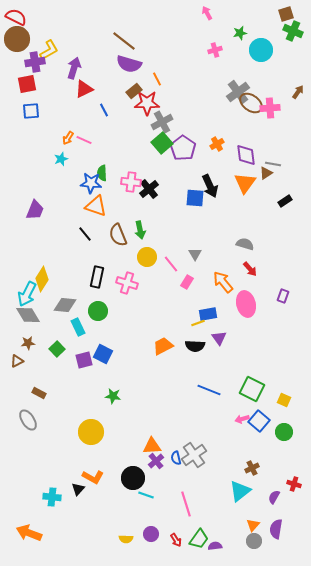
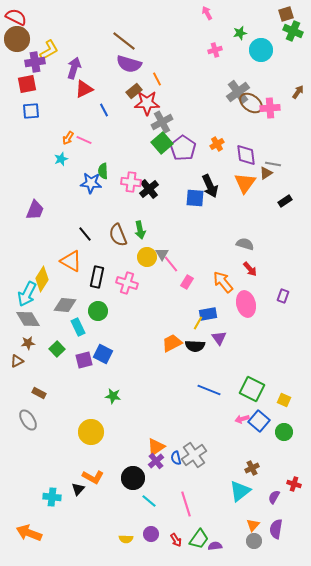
green semicircle at (102, 173): moved 1 px right, 2 px up
orange triangle at (96, 206): moved 25 px left, 55 px down; rotated 10 degrees clockwise
gray triangle at (195, 254): moved 33 px left
gray diamond at (28, 315): moved 4 px down
yellow line at (198, 323): rotated 40 degrees counterclockwise
orange trapezoid at (163, 346): moved 9 px right, 3 px up
orange triangle at (152, 446): moved 4 px right, 1 px down; rotated 30 degrees counterclockwise
cyan line at (146, 495): moved 3 px right, 6 px down; rotated 21 degrees clockwise
